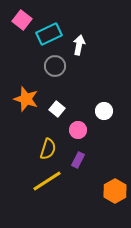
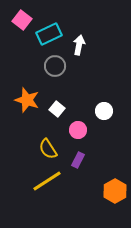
orange star: moved 1 px right, 1 px down
yellow semicircle: rotated 130 degrees clockwise
